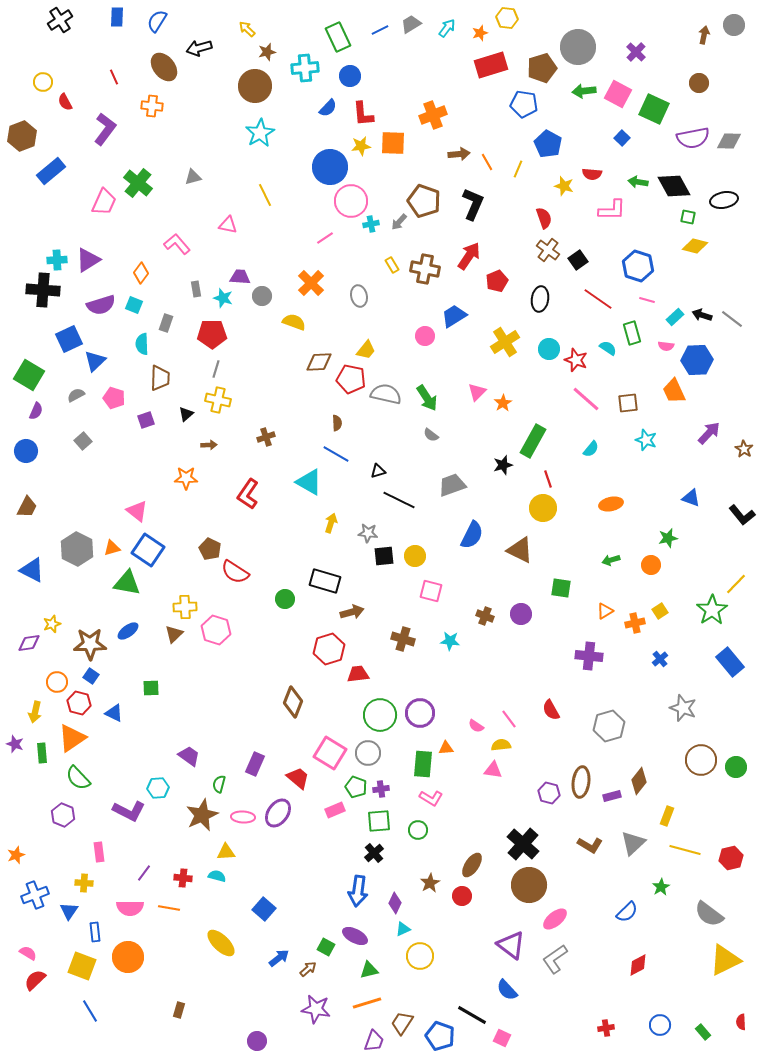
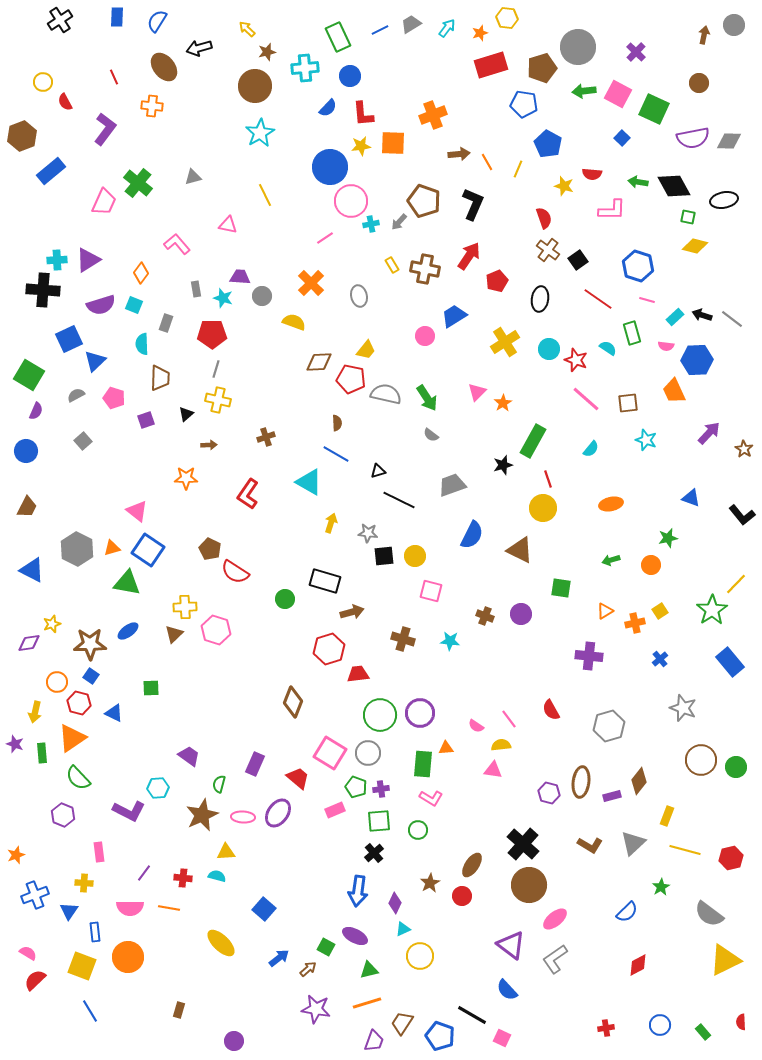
purple circle at (257, 1041): moved 23 px left
